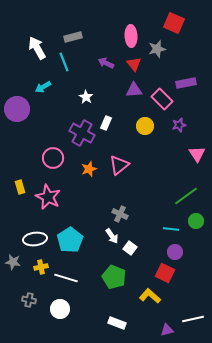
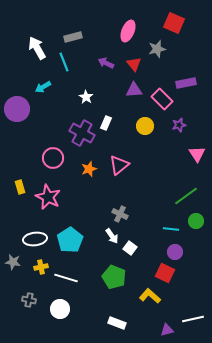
pink ellipse at (131, 36): moved 3 px left, 5 px up; rotated 25 degrees clockwise
